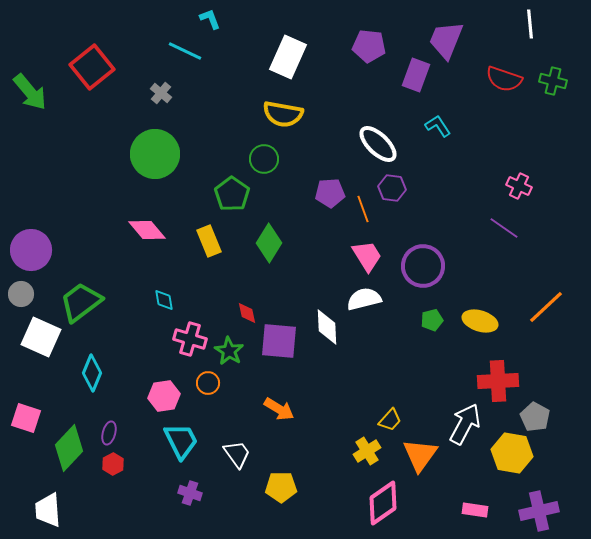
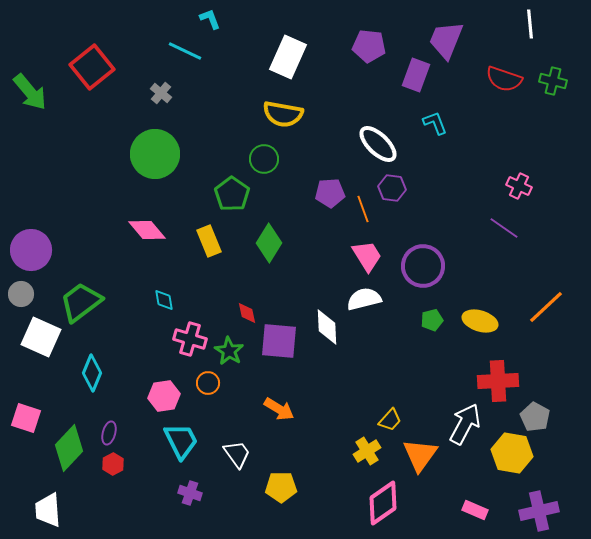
cyan L-shape at (438, 126): moved 3 px left, 3 px up; rotated 12 degrees clockwise
pink rectangle at (475, 510): rotated 15 degrees clockwise
